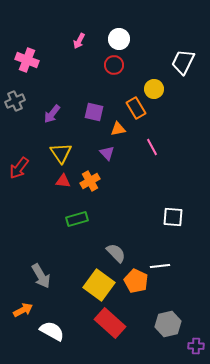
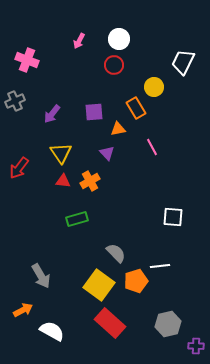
yellow circle: moved 2 px up
purple square: rotated 18 degrees counterclockwise
orange pentagon: rotated 30 degrees clockwise
